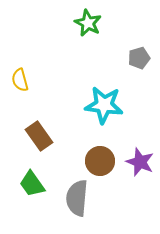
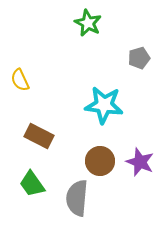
yellow semicircle: rotated 10 degrees counterclockwise
brown rectangle: rotated 28 degrees counterclockwise
